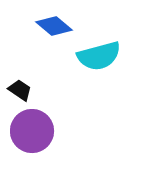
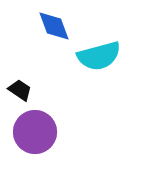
blue diamond: rotated 30 degrees clockwise
purple circle: moved 3 px right, 1 px down
